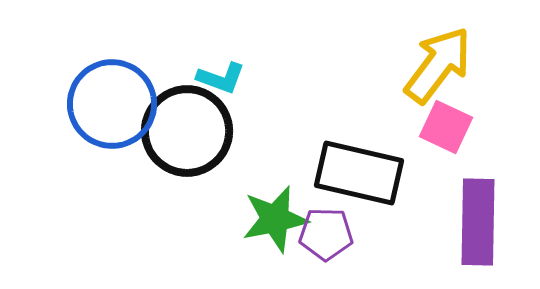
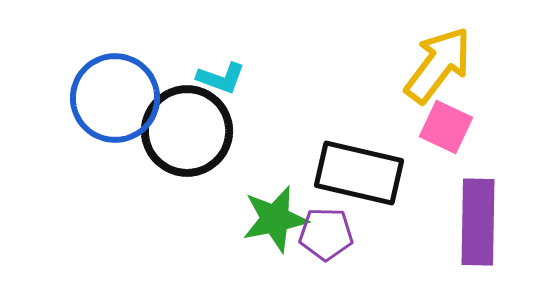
blue circle: moved 3 px right, 6 px up
